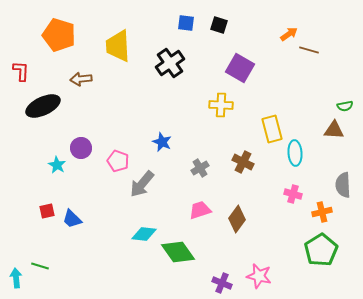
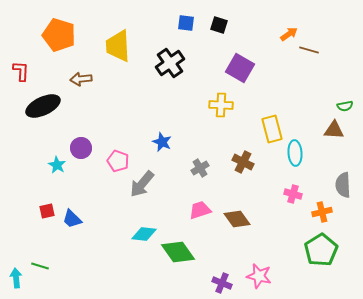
brown diamond: rotated 72 degrees counterclockwise
